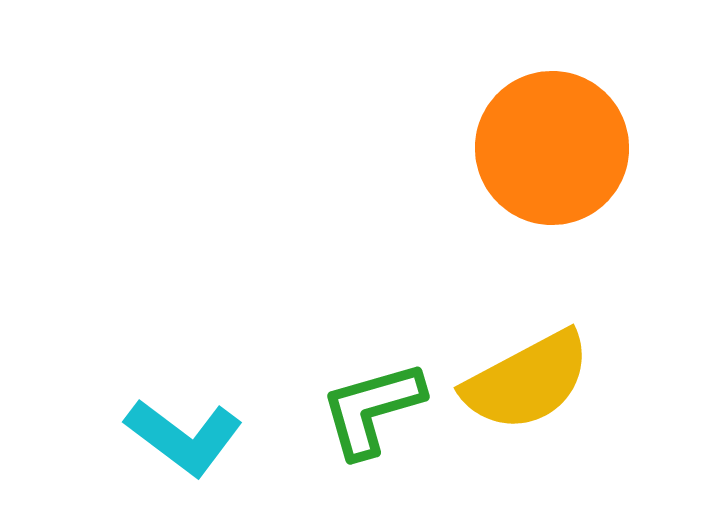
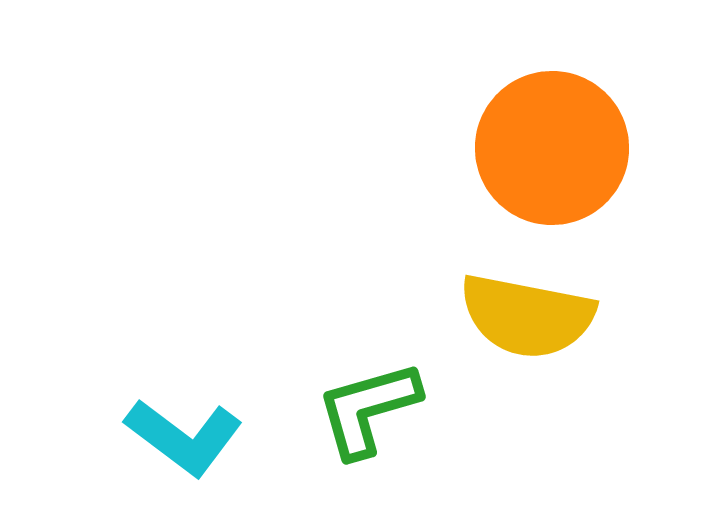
yellow semicircle: moved 65 px up; rotated 39 degrees clockwise
green L-shape: moved 4 px left
